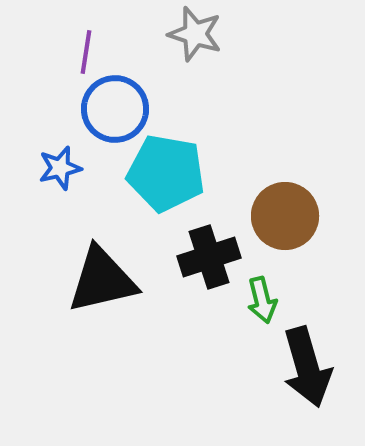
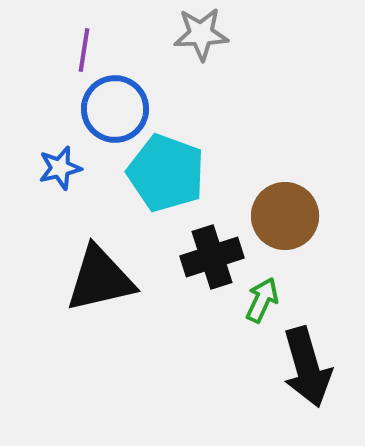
gray star: moved 6 px right; rotated 20 degrees counterclockwise
purple line: moved 2 px left, 2 px up
cyan pentagon: rotated 10 degrees clockwise
black cross: moved 3 px right
black triangle: moved 2 px left, 1 px up
green arrow: rotated 141 degrees counterclockwise
